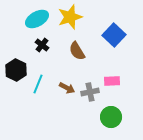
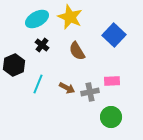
yellow star: rotated 30 degrees counterclockwise
black hexagon: moved 2 px left, 5 px up; rotated 10 degrees clockwise
